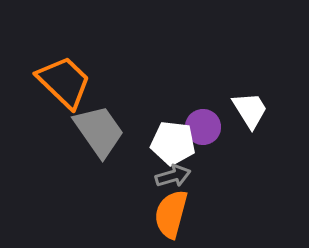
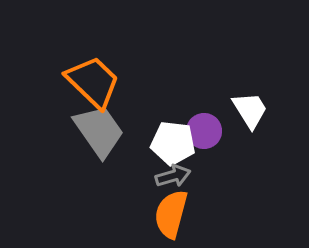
orange trapezoid: moved 29 px right
purple circle: moved 1 px right, 4 px down
